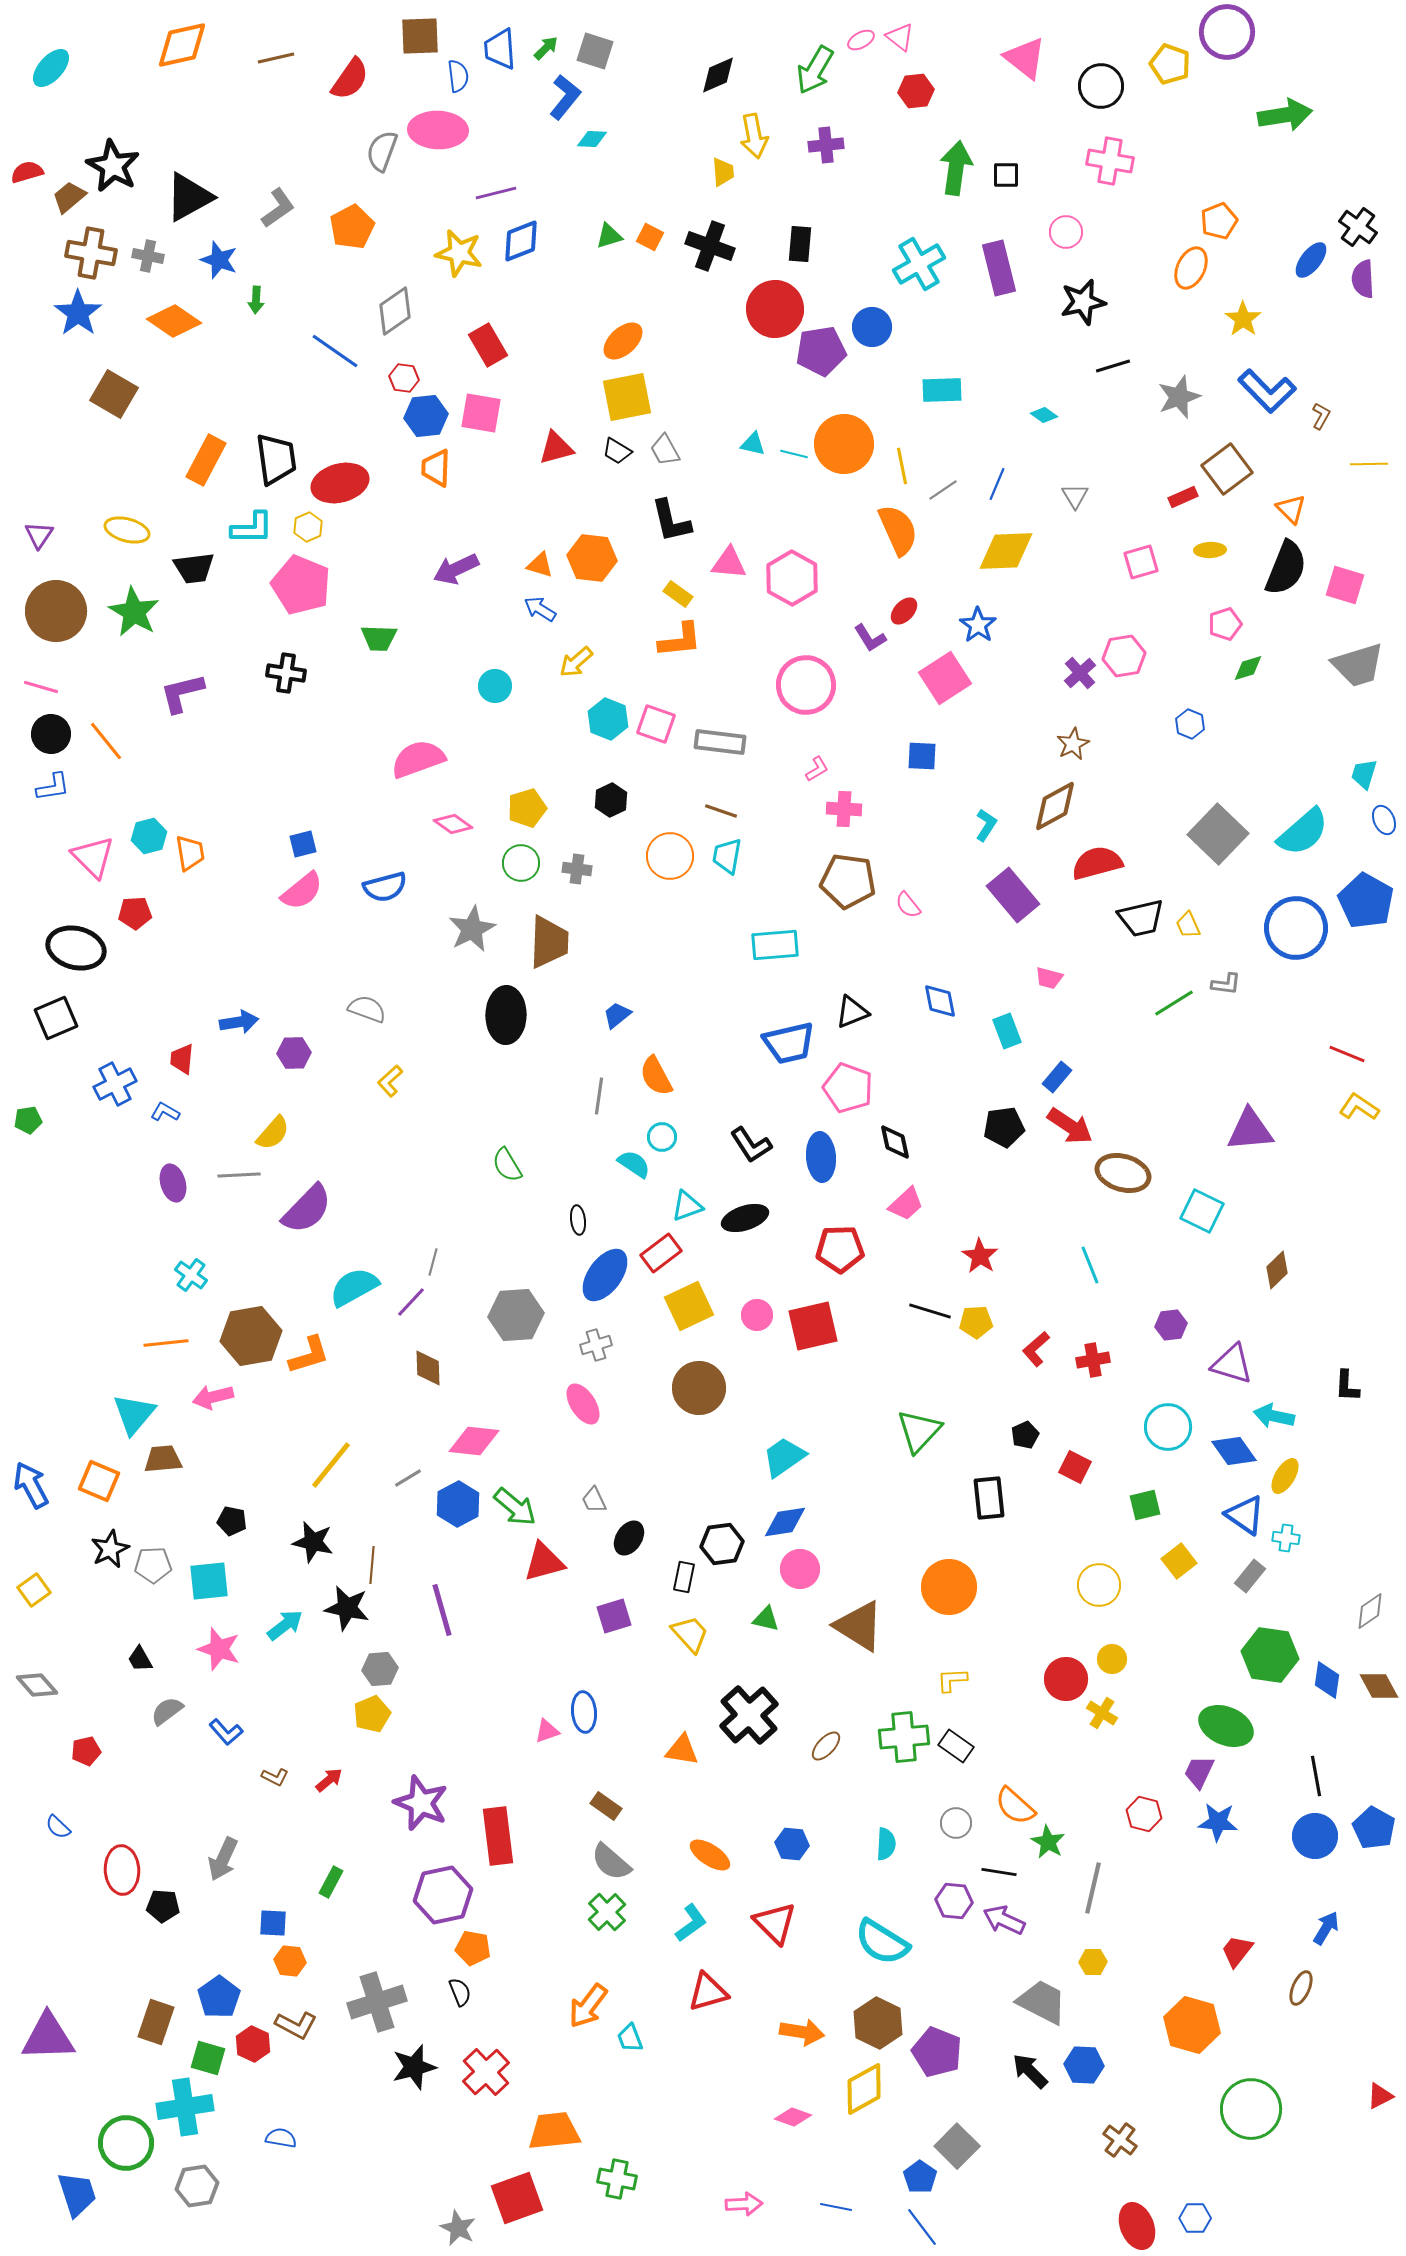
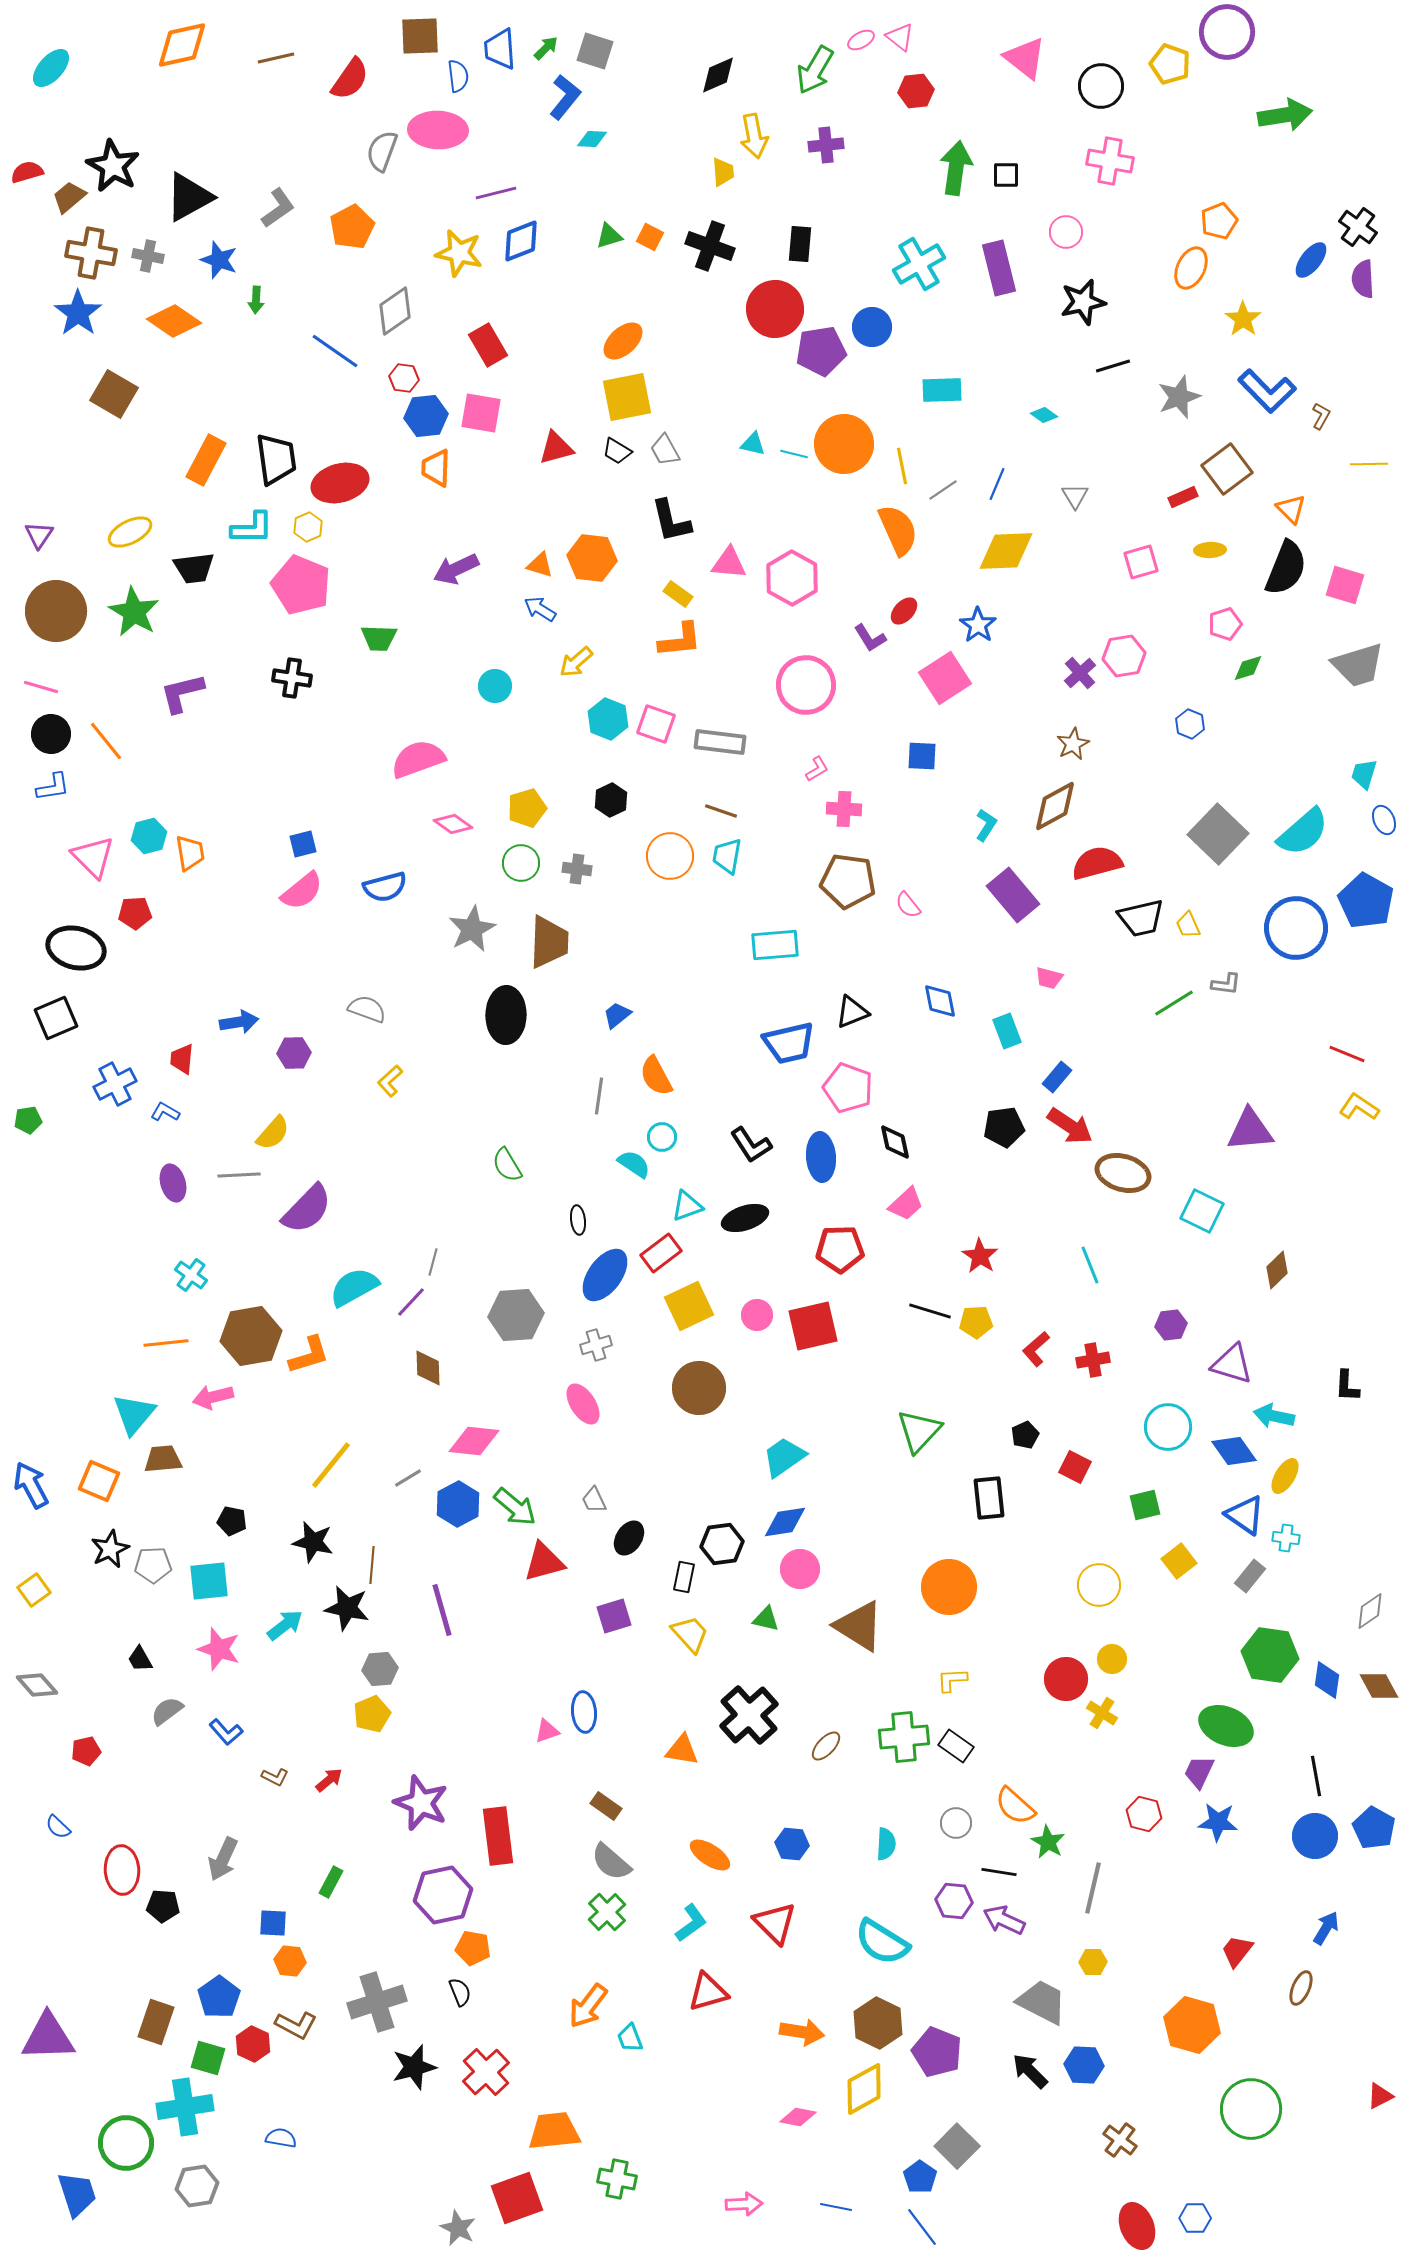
yellow ellipse at (127, 530): moved 3 px right, 2 px down; rotated 42 degrees counterclockwise
black cross at (286, 673): moved 6 px right, 5 px down
pink diamond at (793, 2117): moved 5 px right; rotated 9 degrees counterclockwise
